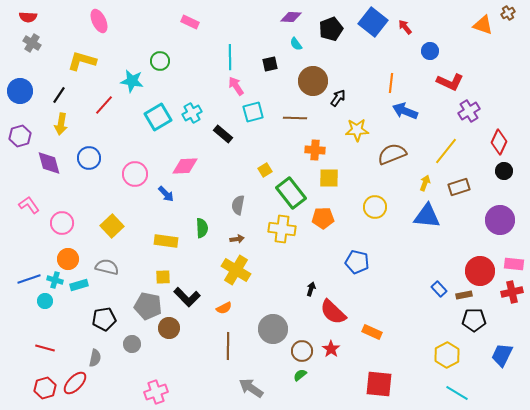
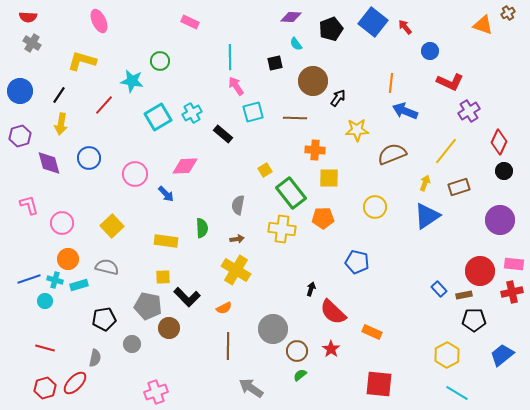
black square at (270, 64): moved 5 px right, 1 px up
pink L-shape at (29, 205): rotated 20 degrees clockwise
blue triangle at (427, 216): rotated 40 degrees counterclockwise
brown circle at (302, 351): moved 5 px left
blue trapezoid at (502, 355): rotated 25 degrees clockwise
